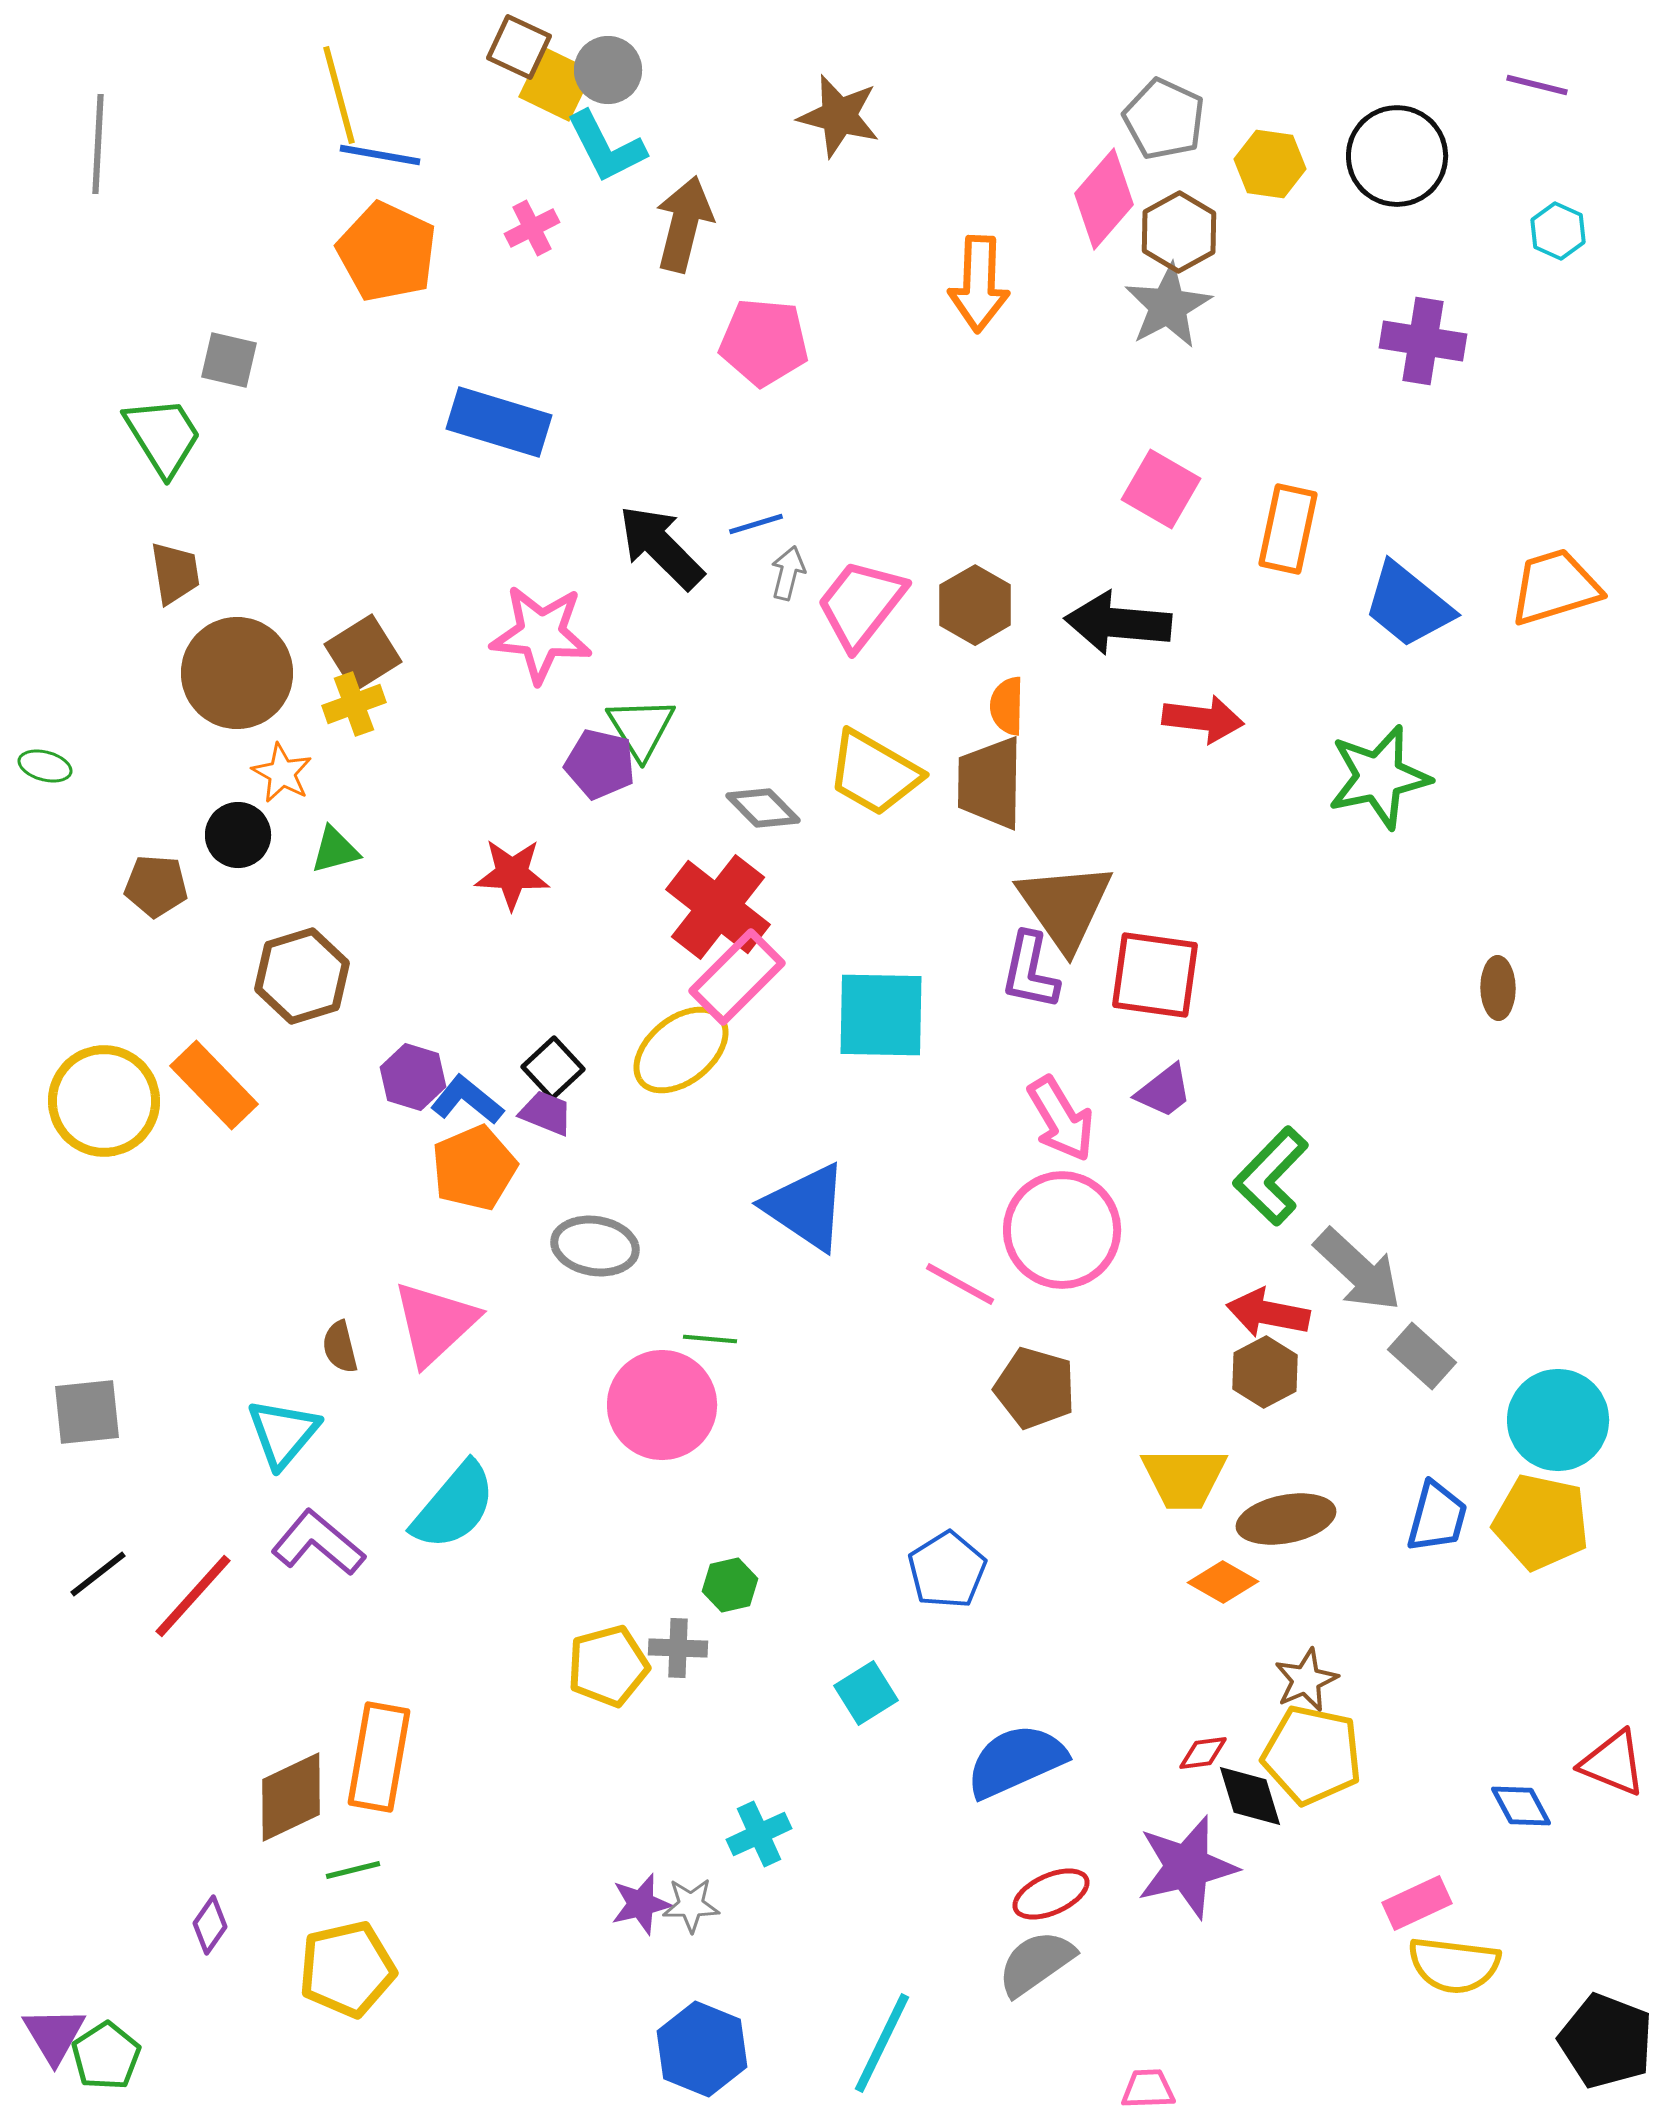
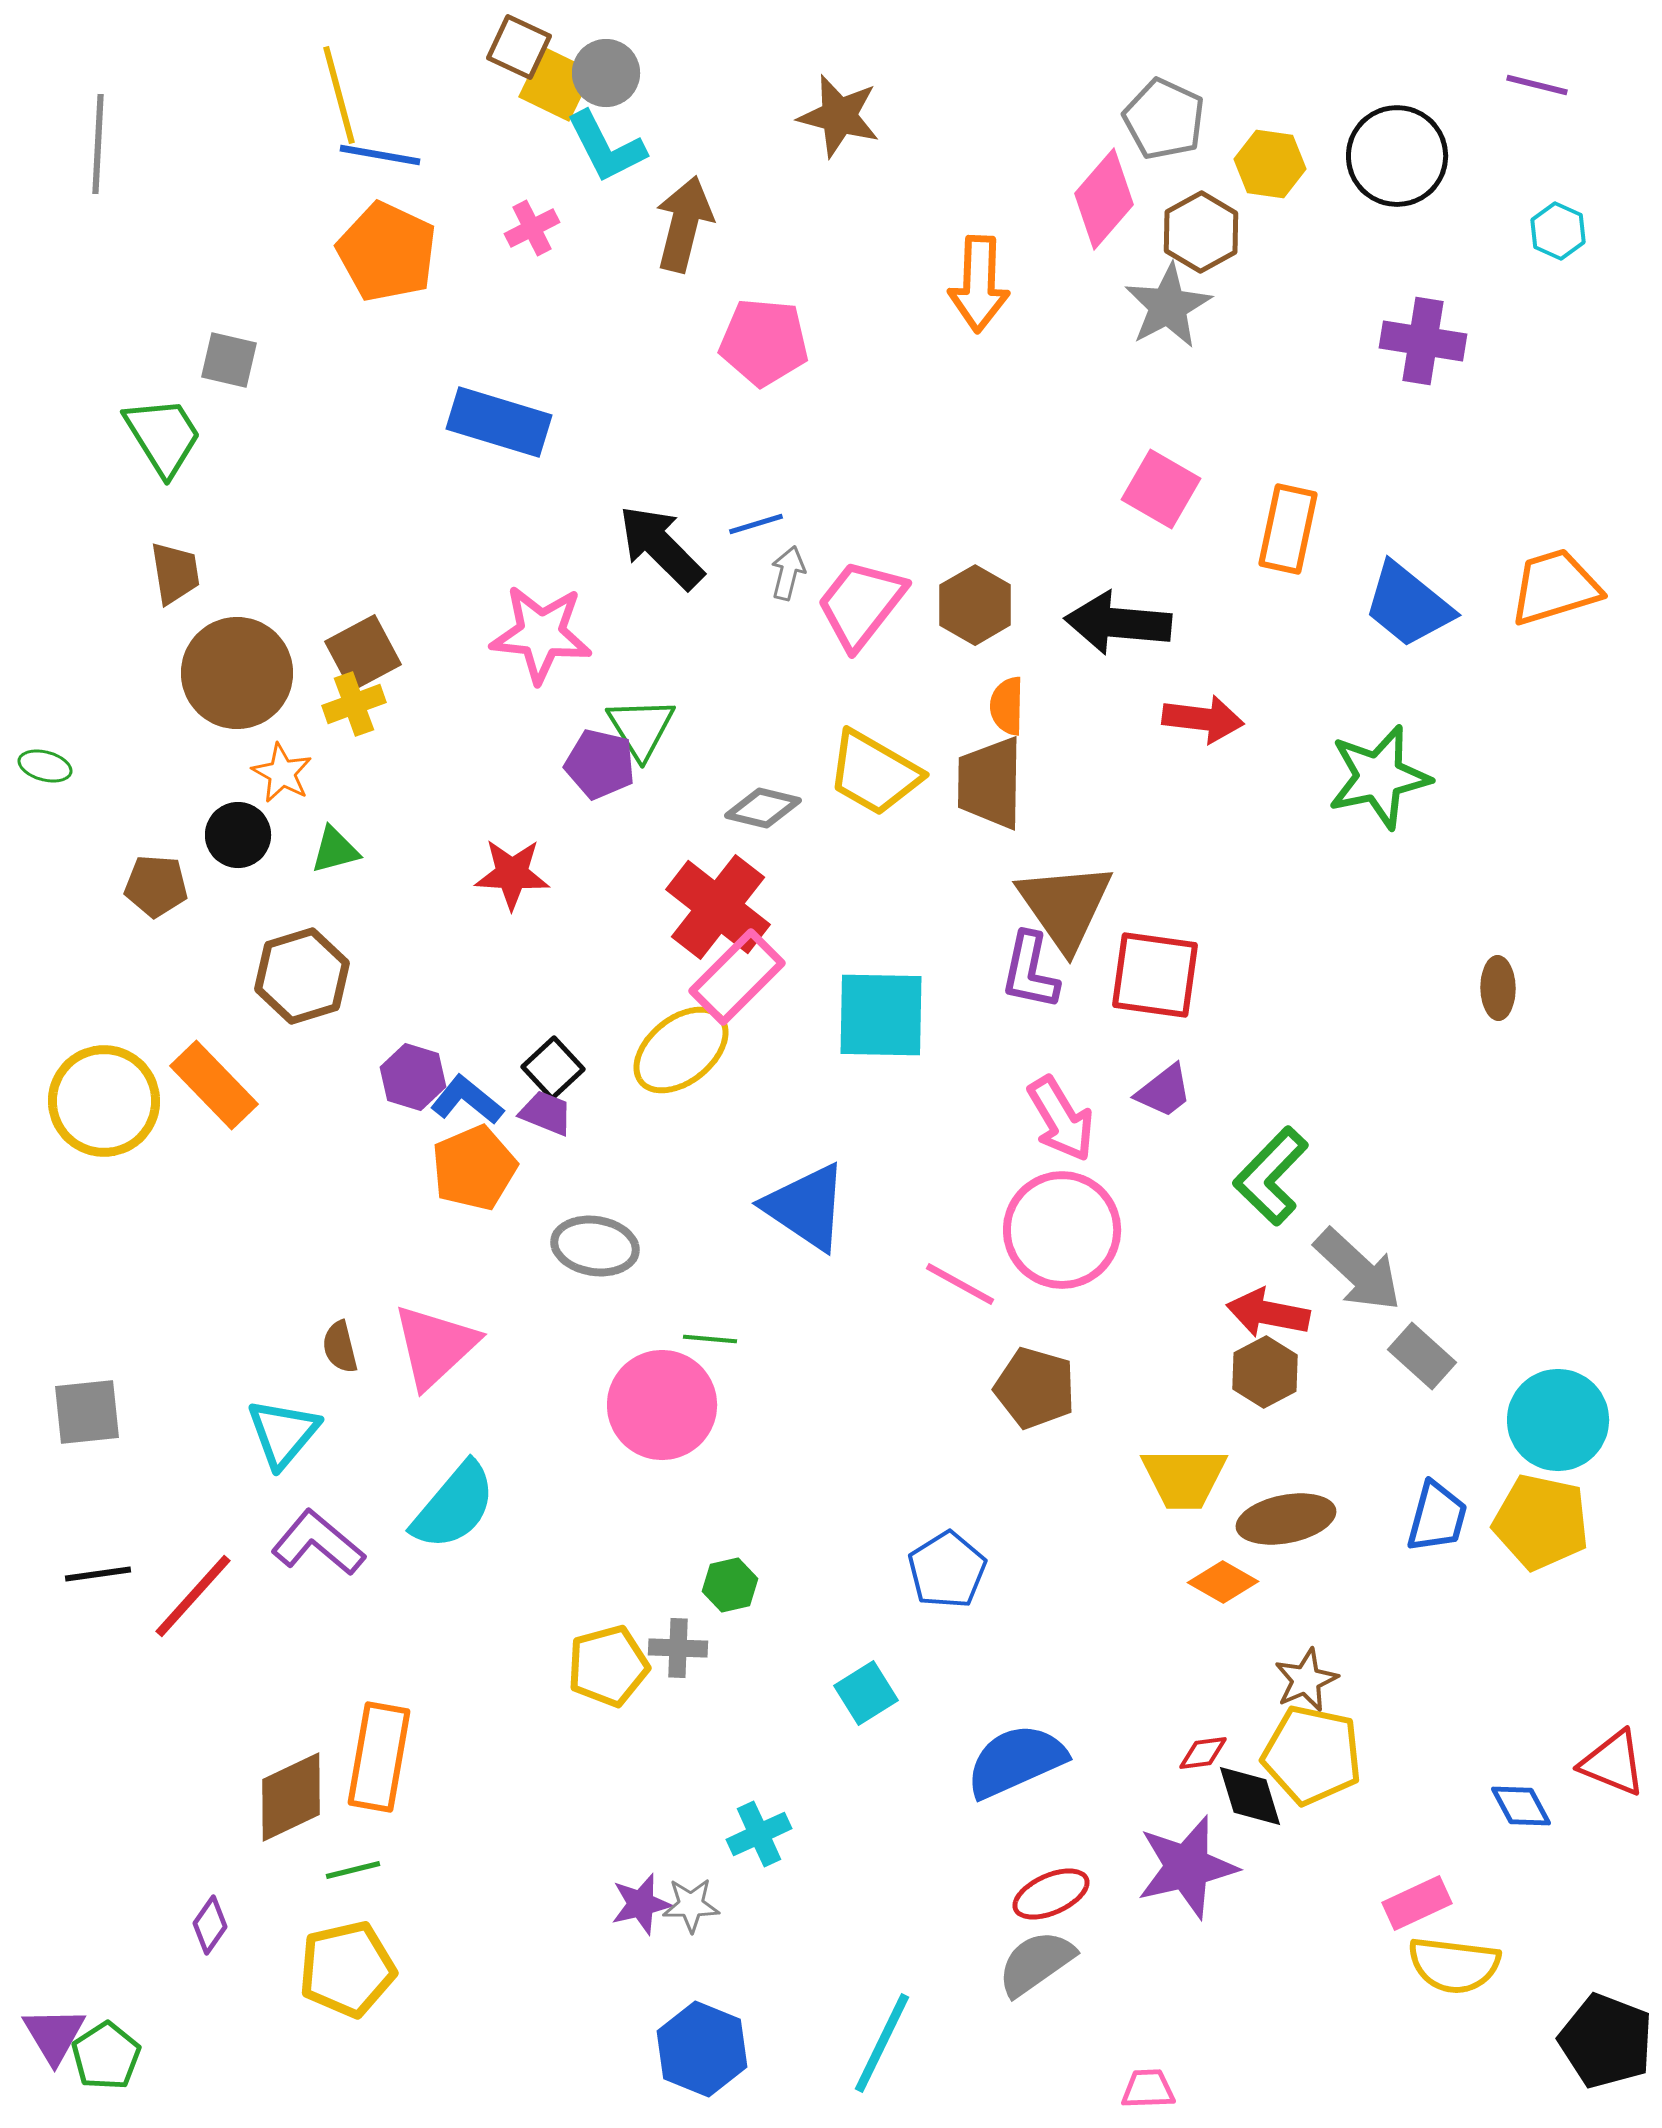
gray circle at (608, 70): moved 2 px left, 3 px down
brown hexagon at (1179, 232): moved 22 px right
brown square at (363, 653): rotated 4 degrees clockwise
gray diamond at (763, 808): rotated 32 degrees counterclockwise
pink triangle at (435, 1323): moved 23 px down
black line at (98, 1574): rotated 30 degrees clockwise
